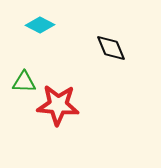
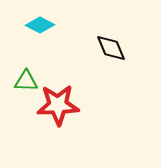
green triangle: moved 2 px right, 1 px up
red star: rotated 6 degrees counterclockwise
